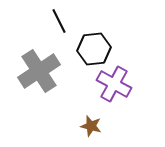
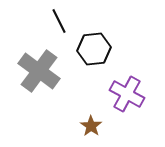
gray cross: rotated 21 degrees counterclockwise
purple cross: moved 13 px right, 10 px down
brown star: rotated 20 degrees clockwise
